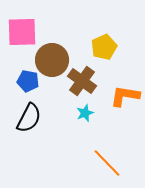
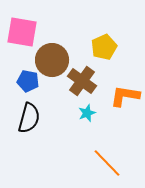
pink square: rotated 12 degrees clockwise
cyan star: moved 2 px right
black semicircle: rotated 12 degrees counterclockwise
